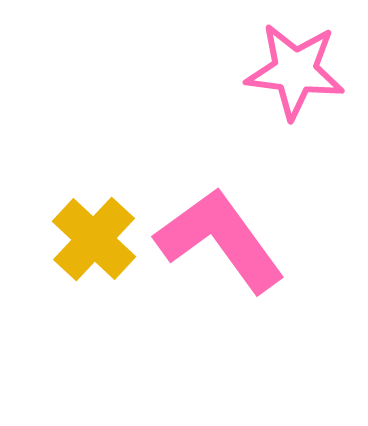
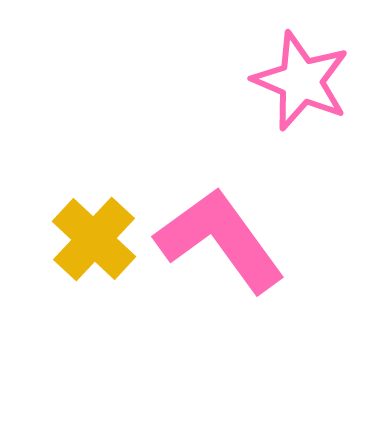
pink star: moved 6 px right, 10 px down; rotated 16 degrees clockwise
